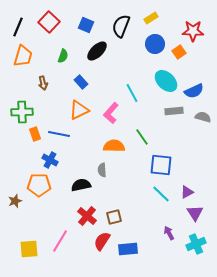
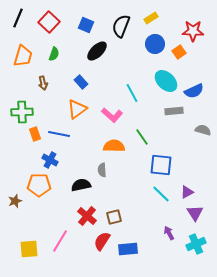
black line at (18, 27): moved 9 px up
green semicircle at (63, 56): moved 9 px left, 2 px up
orange triangle at (79, 110): moved 2 px left, 1 px up; rotated 10 degrees counterclockwise
pink L-shape at (111, 113): moved 1 px right, 2 px down; rotated 90 degrees counterclockwise
gray semicircle at (203, 117): moved 13 px down
